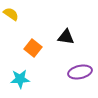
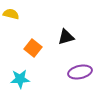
yellow semicircle: rotated 21 degrees counterclockwise
black triangle: rotated 24 degrees counterclockwise
